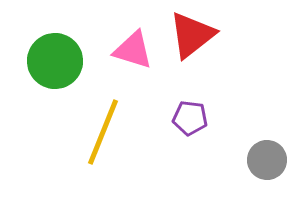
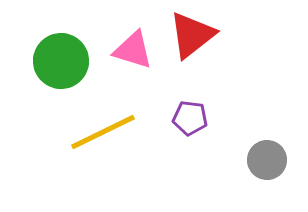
green circle: moved 6 px right
yellow line: rotated 42 degrees clockwise
